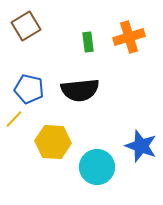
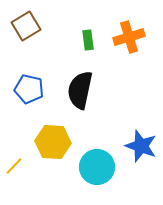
green rectangle: moved 2 px up
black semicircle: rotated 108 degrees clockwise
yellow line: moved 47 px down
